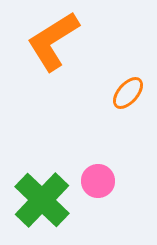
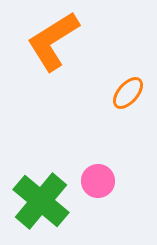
green cross: moved 1 px left, 1 px down; rotated 4 degrees counterclockwise
